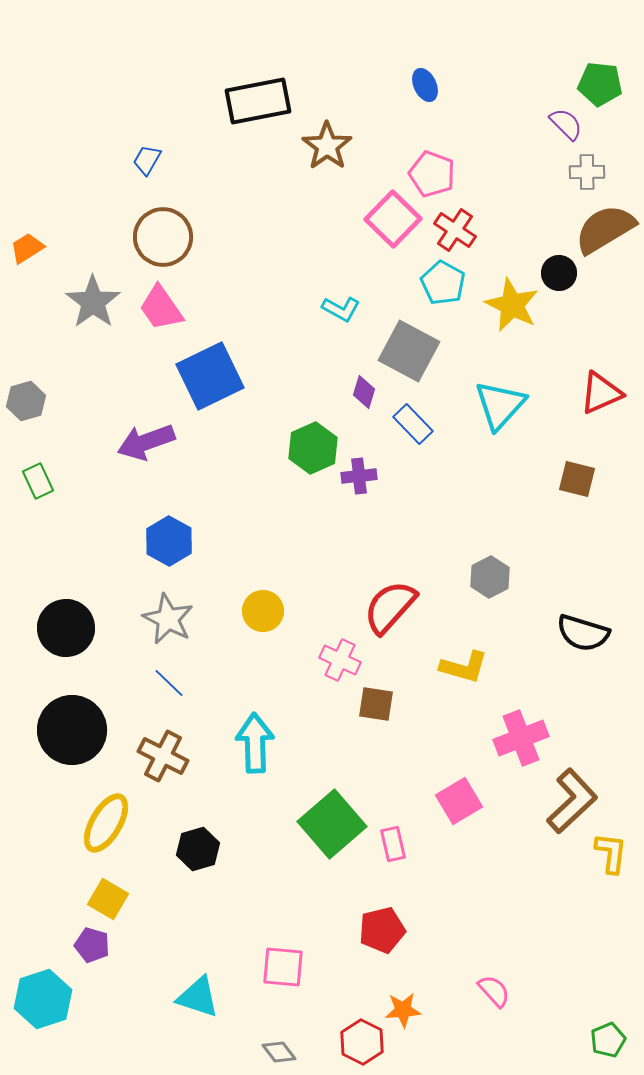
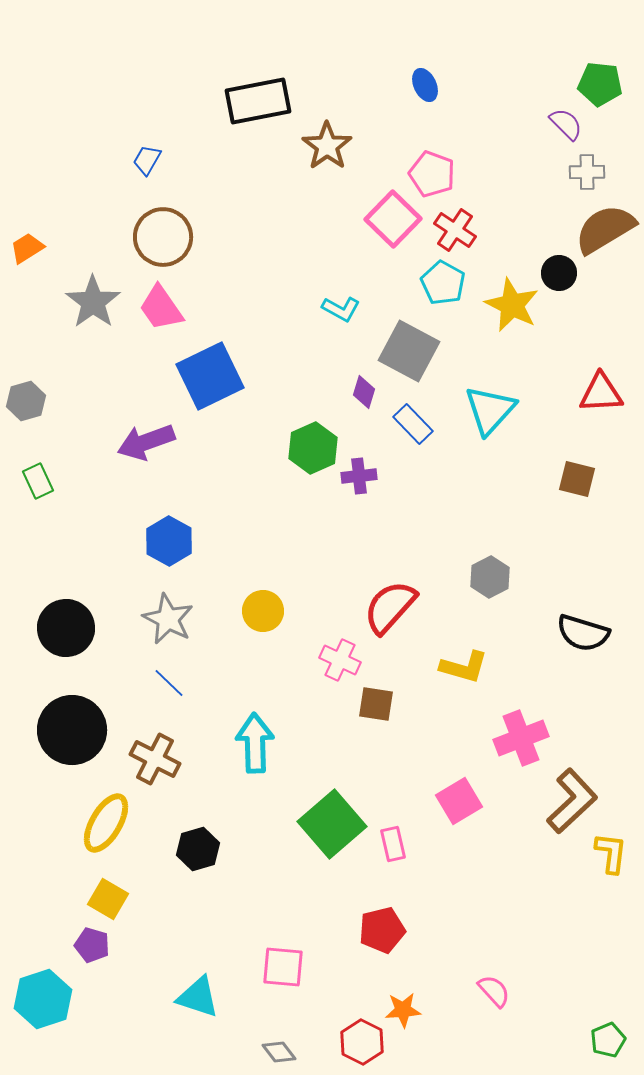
red triangle at (601, 393): rotated 21 degrees clockwise
cyan triangle at (500, 405): moved 10 px left, 5 px down
brown cross at (163, 756): moved 8 px left, 3 px down
